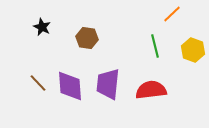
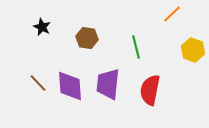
green line: moved 19 px left, 1 px down
red semicircle: moved 1 px left; rotated 72 degrees counterclockwise
